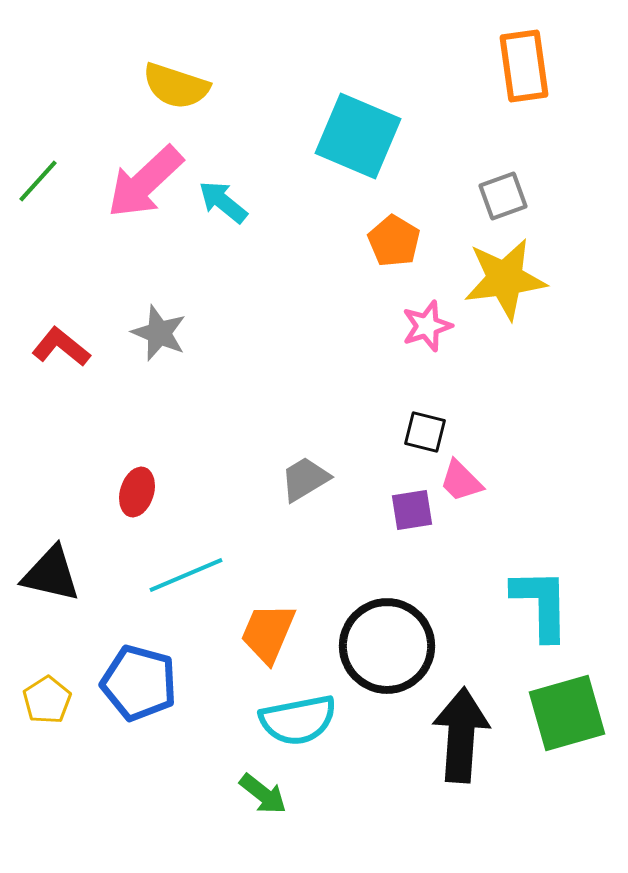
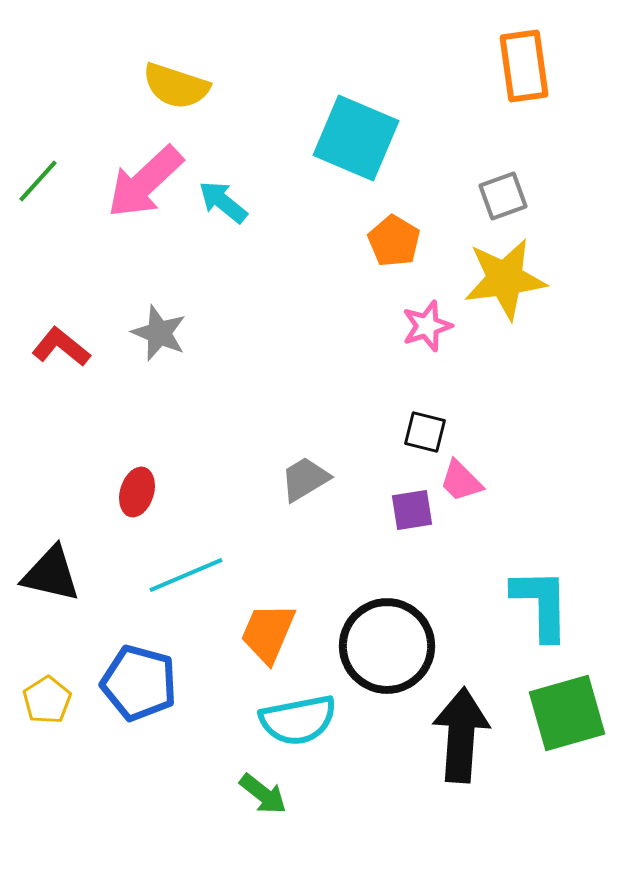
cyan square: moved 2 px left, 2 px down
